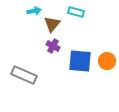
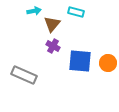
orange circle: moved 1 px right, 2 px down
